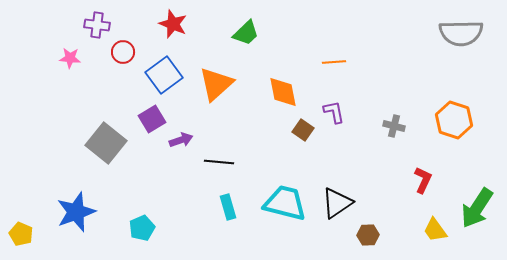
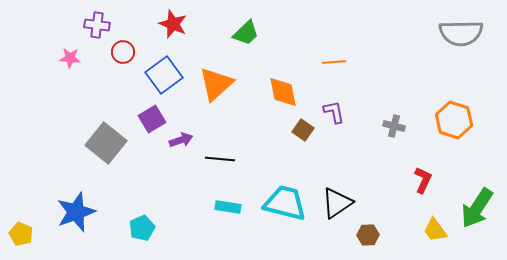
black line: moved 1 px right, 3 px up
cyan rectangle: rotated 65 degrees counterclockwise
